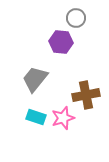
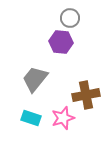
gray circle: moved 6 px left
cyan rectangle: moved 5 px left, 1 px down
